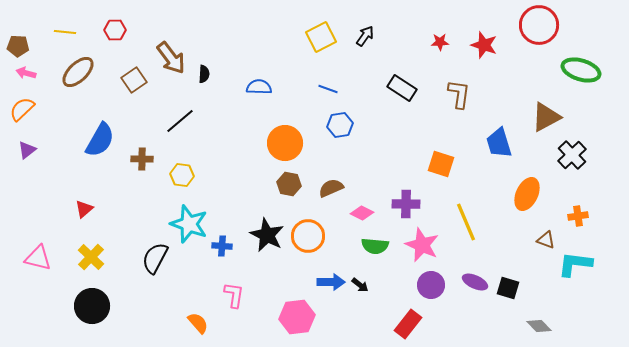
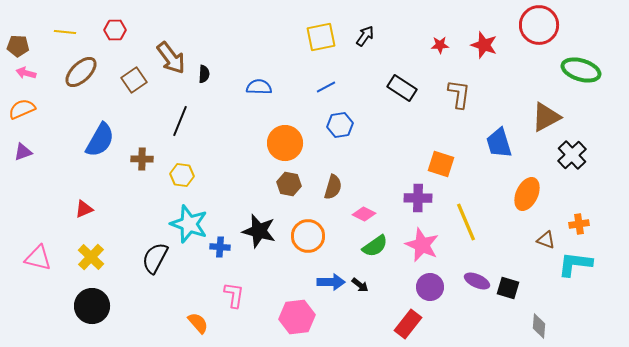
yellow square at (321, 37): rotated 16 degrees clockwise
red star at (440, 42): moved 3 px down
brown ellipse at (78, 72): moved 3 px right
blue line at (328, 89): moved 2 px left, 2 px up; rotated 48 degrees counterclockwise
orange semicircle at (22, 109): rotated 20 degrees clockwise
black line at (180, 121): rotated 28 degrees counterclockwise
purple triangle at (27, 150): moved 4 px left, 2 px down; rotated 18 degrees clockwise
brown semicircle at (331, 188): moved 2 px right, 1 px up; rotated 130 degrees clockwise
purple cross at (406, 204): moved 12 px right, 6 px up
red triangle at (84, 209): rotated 18 degrees clockwise
pink diamond at (362, 213): moved 2 px right, 1 px down
orange cross at (578, 216): moved 1 px right, 8 px down
black star at (267, 235): moved 8 px left, 4 px up; rotated 12 degrees counterclockwise
blue cross at (222, 246): moved 2 px left, 1 px down
green semicircle at (375, 246): rotated 40 degrees counterclockwise
purple ellipse at (475, 282): moved 2 px right, 1 px up
purple circle at (431, 285): moved 1 px left, 2 px down
gray diamond at (539, 326): rotated 50 degrees clockwise
